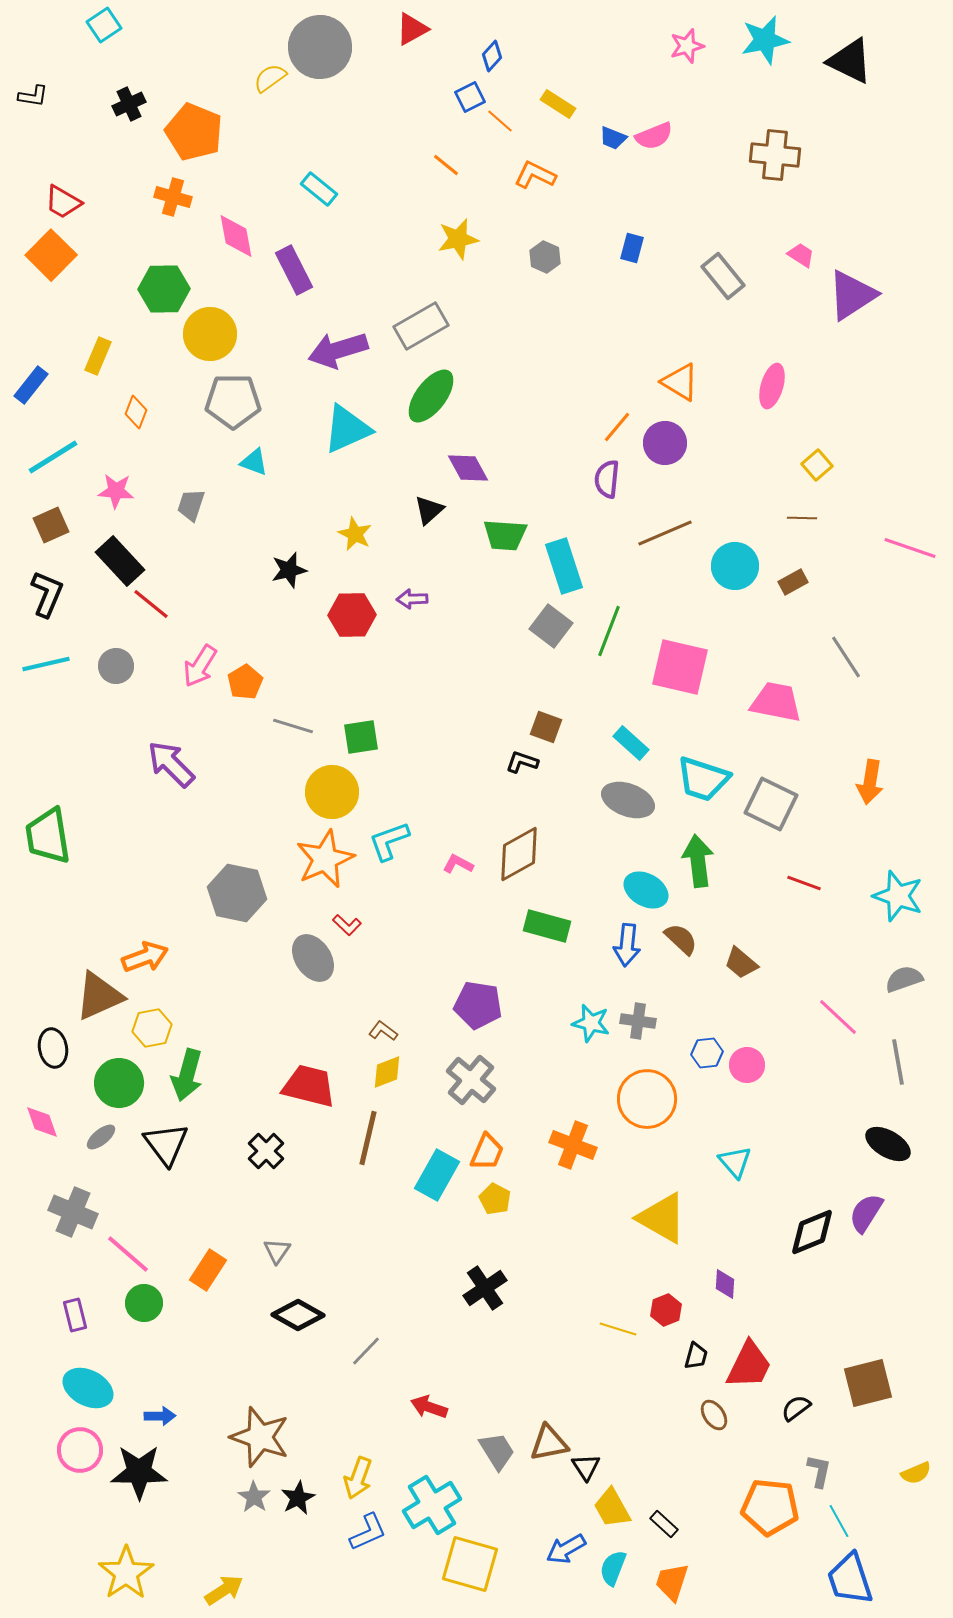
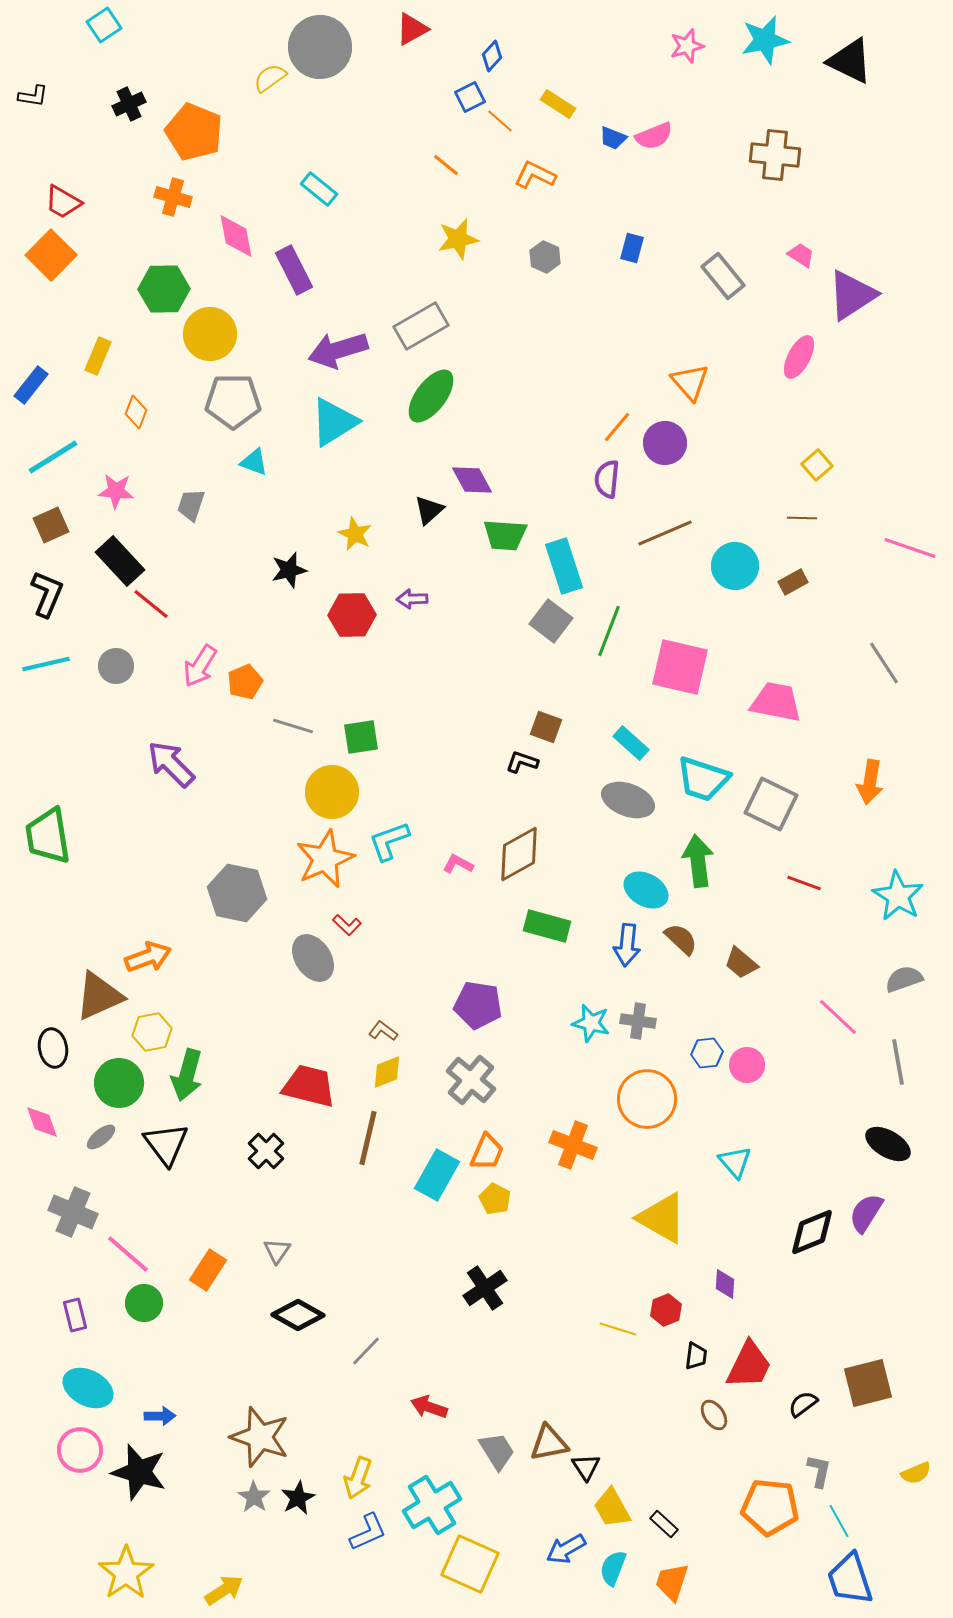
orange triangle at (680, 382): moved 10 px right; rotated 18 degrees clockwise
pink ellipse at (772, 386): moved 27 px right, 29 px up; rotated 12 degrees clockwise
cyan triangle at (347, 429): moved 13 px left, 7 px up; rotated 8 degrees counterclockwise
purple diamond at (468, 468): moved 4 px right, 12 px down
gray square at (551, 626): moved 5 px up
gray line at (846, 657): moved 38 px right, 6 px down
orange pentagon at (245, 682): rotated 8 degrees clockwise
cyan star at (898, 896): rotated 12 degrees clockwise
orange arrow at (145, 957): moved 3 px right
yellow hexagon at (152, 1028): moved 4 px down
black trapezoid at (696, 1356): rotated 8 degrees counterclockwise
black semicircle at (796, 1408): moved 7 px right, 4 px up
black star at (139, 1472): rotated 16 degrees clockwise
yellow square at (470, 1564): rotated 8 degrees clockwise
